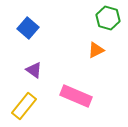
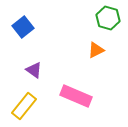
blue square: moved 5 px left, 1 px up; rotated 10 degrees clockwise
